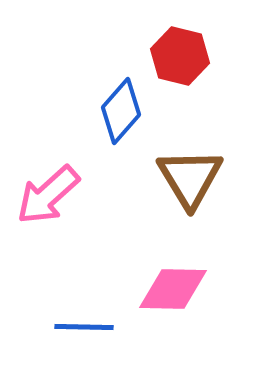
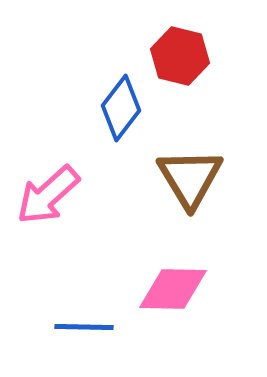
blue diamond: moved 3 px up; rotated 4 degrees counterclockwise
